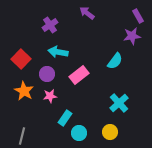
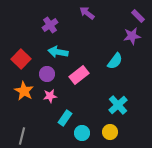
purple rectangle: rotated 16 degrees counterclockwise
cyan cross: moved 1 px left, 2 px down
cyan circle: moved 3 px right
